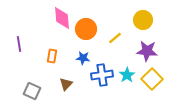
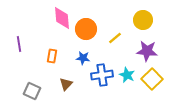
cyan star: rotated 14 degrees counterclockwise
